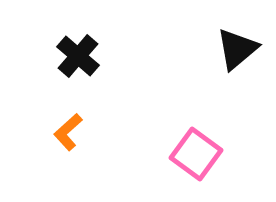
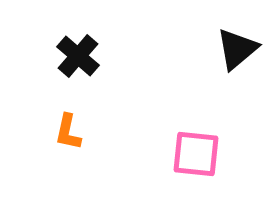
orange L-shape: rotated 36 degrees counterclockwise
pink square: rotated 30 degrees counterclockwise
